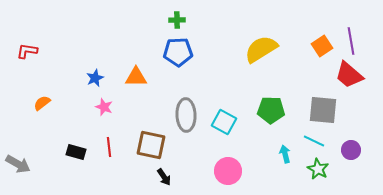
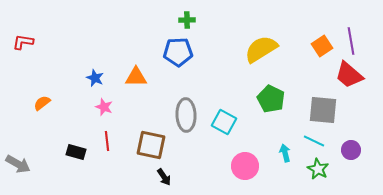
green cross: moved 10 px right
red L-shape: moved 4 px left, 9 px up
blue star: rotated 24 degrees counterclockwise
green pentagon: moved 11 px up; rotated 24 degrees clockwise
red line: moved 2 px left, 6 px up
cyan arrow: moved 1 px up
pink circle: moved 17 px right, 5 px up
